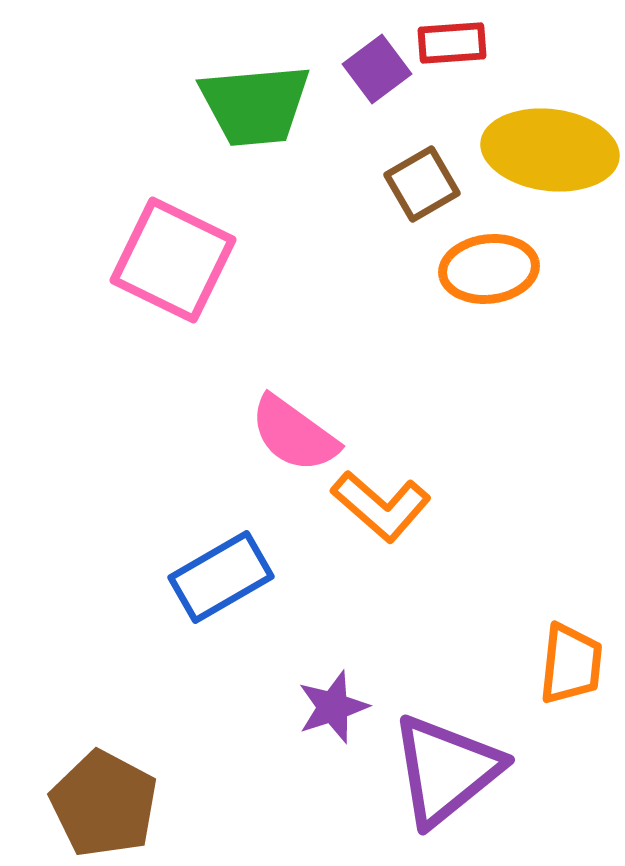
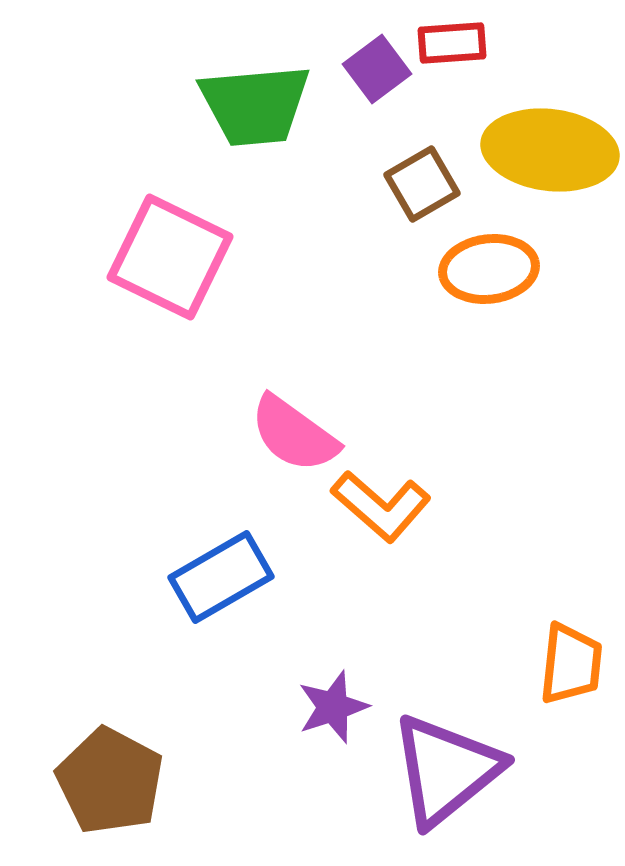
pink square: moved 3 px left, 3 px up
brown pentagon: moved 6 px right, 23 px up
